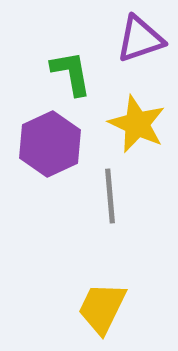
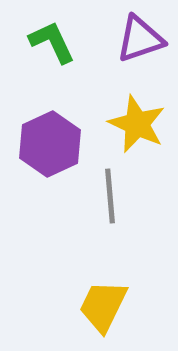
green L-shape: moved 19 px left, 31 px up; rotated 15 degrees counterclockwise
yellow trapezoid: moved 1 px right, 2 px up
